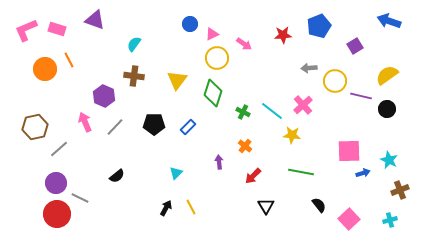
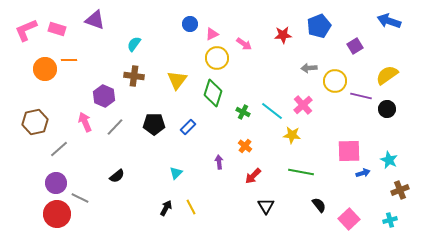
orange line at (69, 60): rotated 63 degrees counterclockwise
brown hexagon at (35, 127): moved 5 px up
